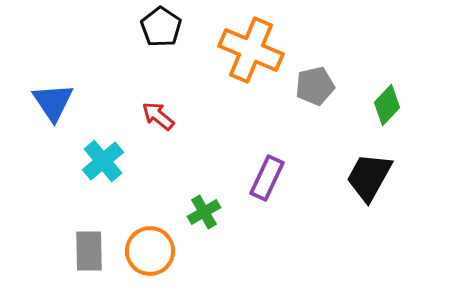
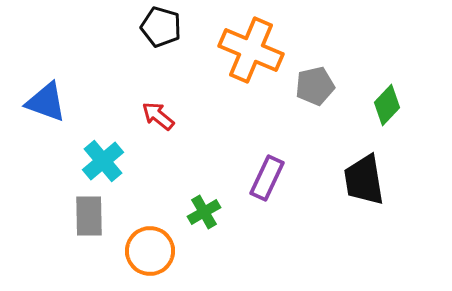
black pentagon: rotated 18 degrees counterclockwise
blue triangle: moved 7 px left; rotated 36 degrees counterclockwise
black trapezoid: moved 5 px left, 3 px down; rotated 38 degrees counterclockwise
gray rectangle: moved 35 px up
